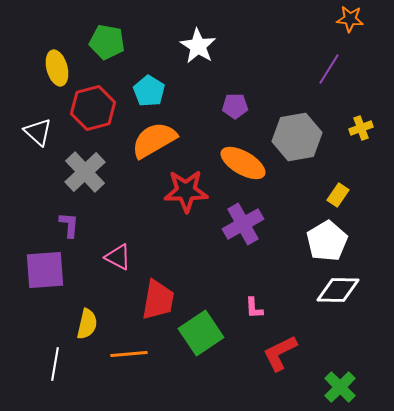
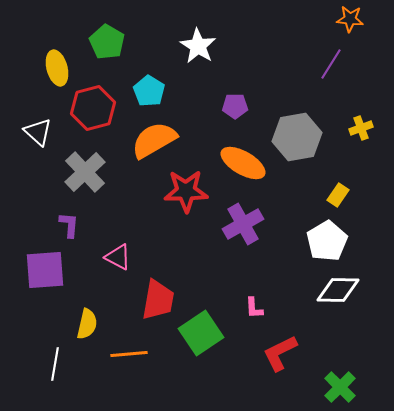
green pentagon: rotated 20 degrees clockwise
purple line: moved 2 px right, 5 px up
